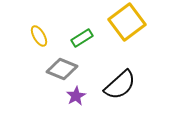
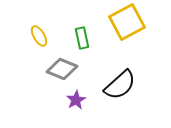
yellow square: rotated 9 degrees clockwise
green rectangle: rotated 70 degrees counterclockwise
purple star: moved 4 px down
